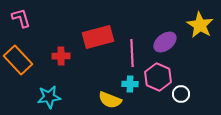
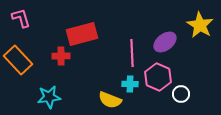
red rectangle: moved 16 px left, 3 px up
